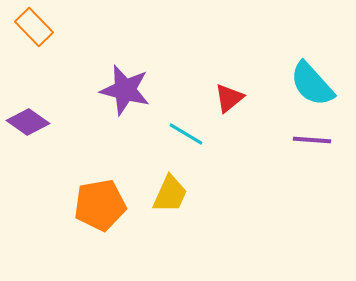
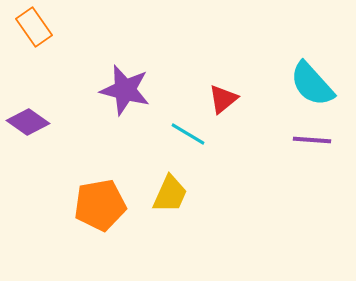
orange rectangle: rotated 9 degrees clockwise
red triangle: moved 6 px left, 1 px down
cyan line: moved 2 px right
